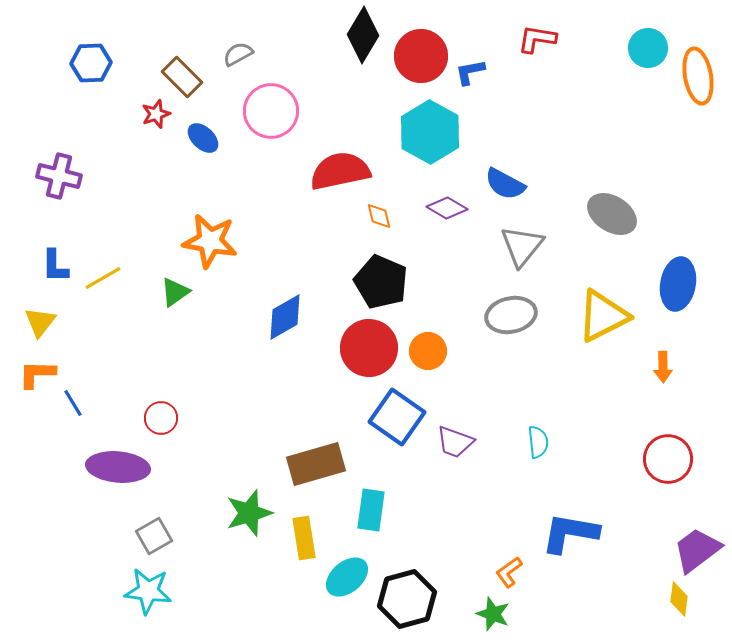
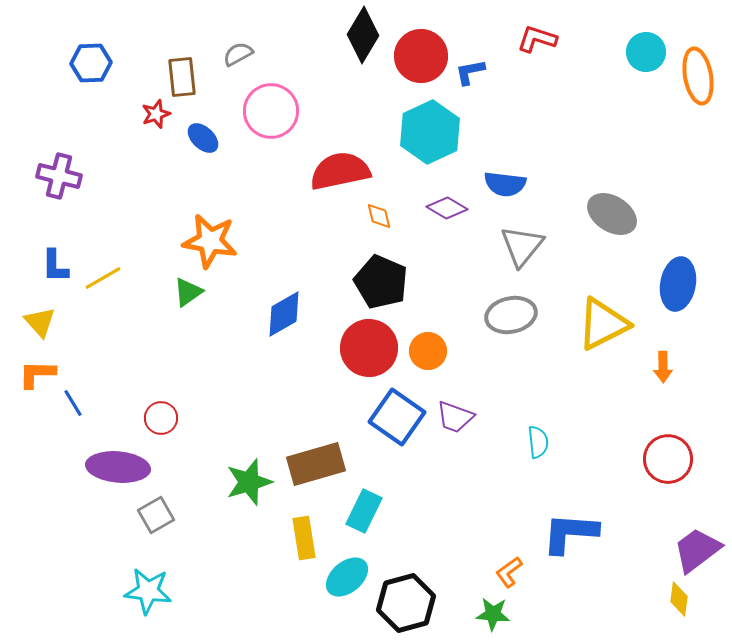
red L-shape at (537, 39): rotated 9 degrees clockwise
cyan circle at (648, 48): moved 2 px left, 4 px down
brown rectangle at (182, 77): rotated 39 degrees clockwise
cyan hexagon at (430, 132): rotated 6 degrees clockwise
blue semicircle at (505, 184): rotated 21 degrees counterclockwise
green triangle at (175, 292): moved 13 px right
yellow triangle at (603, 316): moved 8 px down
blue diamond at (285, 317): moved 1 px left, 3 px up
yellow triangle at (40, 322): rotated 20 degrees counterclockwise
purple trapezoid at (455, 442): moved 25 px up
cyan rectangle at (371, 510): moved 7 px left, 1 px down; rotated 18 degrees clockwise
green star at (249, 513): moved 31 px up
blue L-shape at (570, 533): rotated 6 degrees counterclockwise
gray square at (154, 536): moved 2 px right, 21 px up
black hexagon at (407, 599): moved 1 px left, 4 px down
green star at (493, 614): rotated 16 degrees counterclockwise
